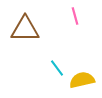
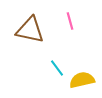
pink line: moved 5 px left, 5 px down
brown triangle: moved 5 px right, 1 px down; rotated 12 degrees clockwise
